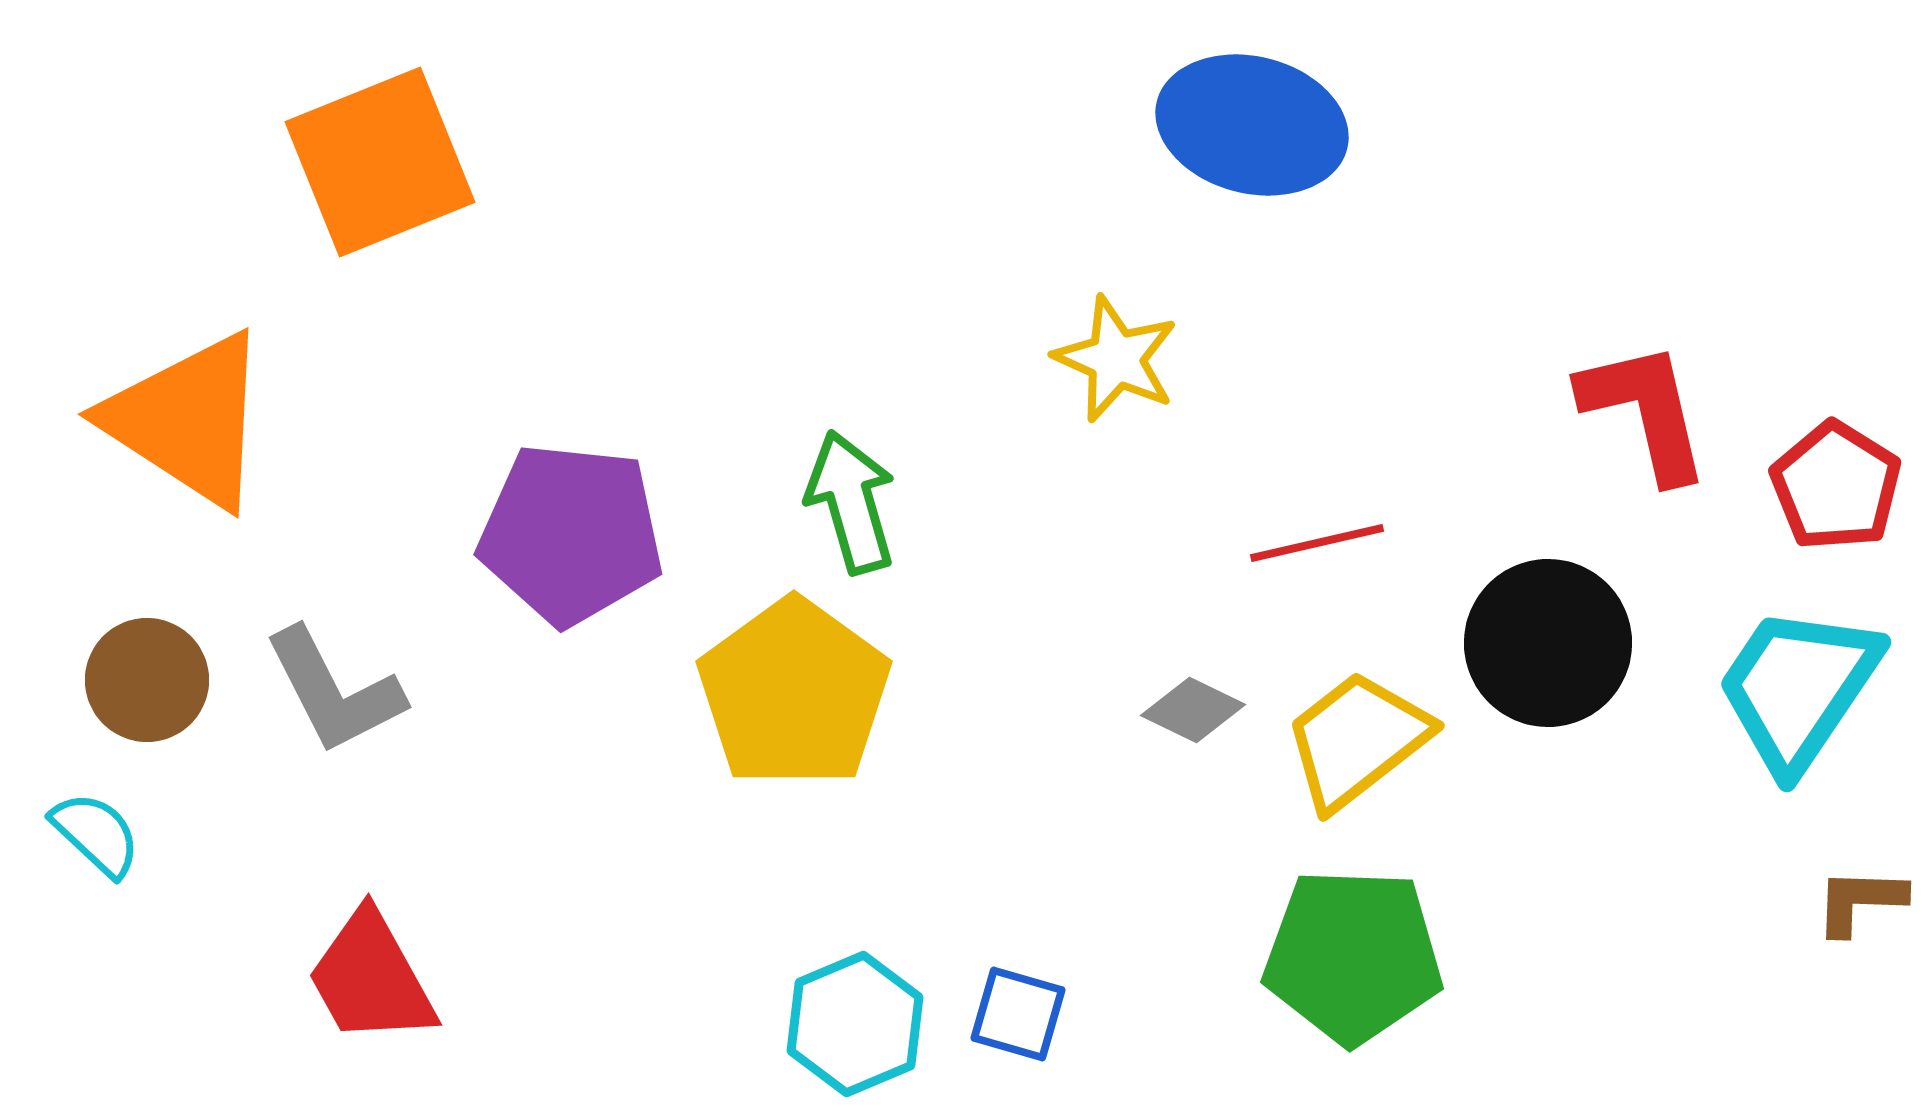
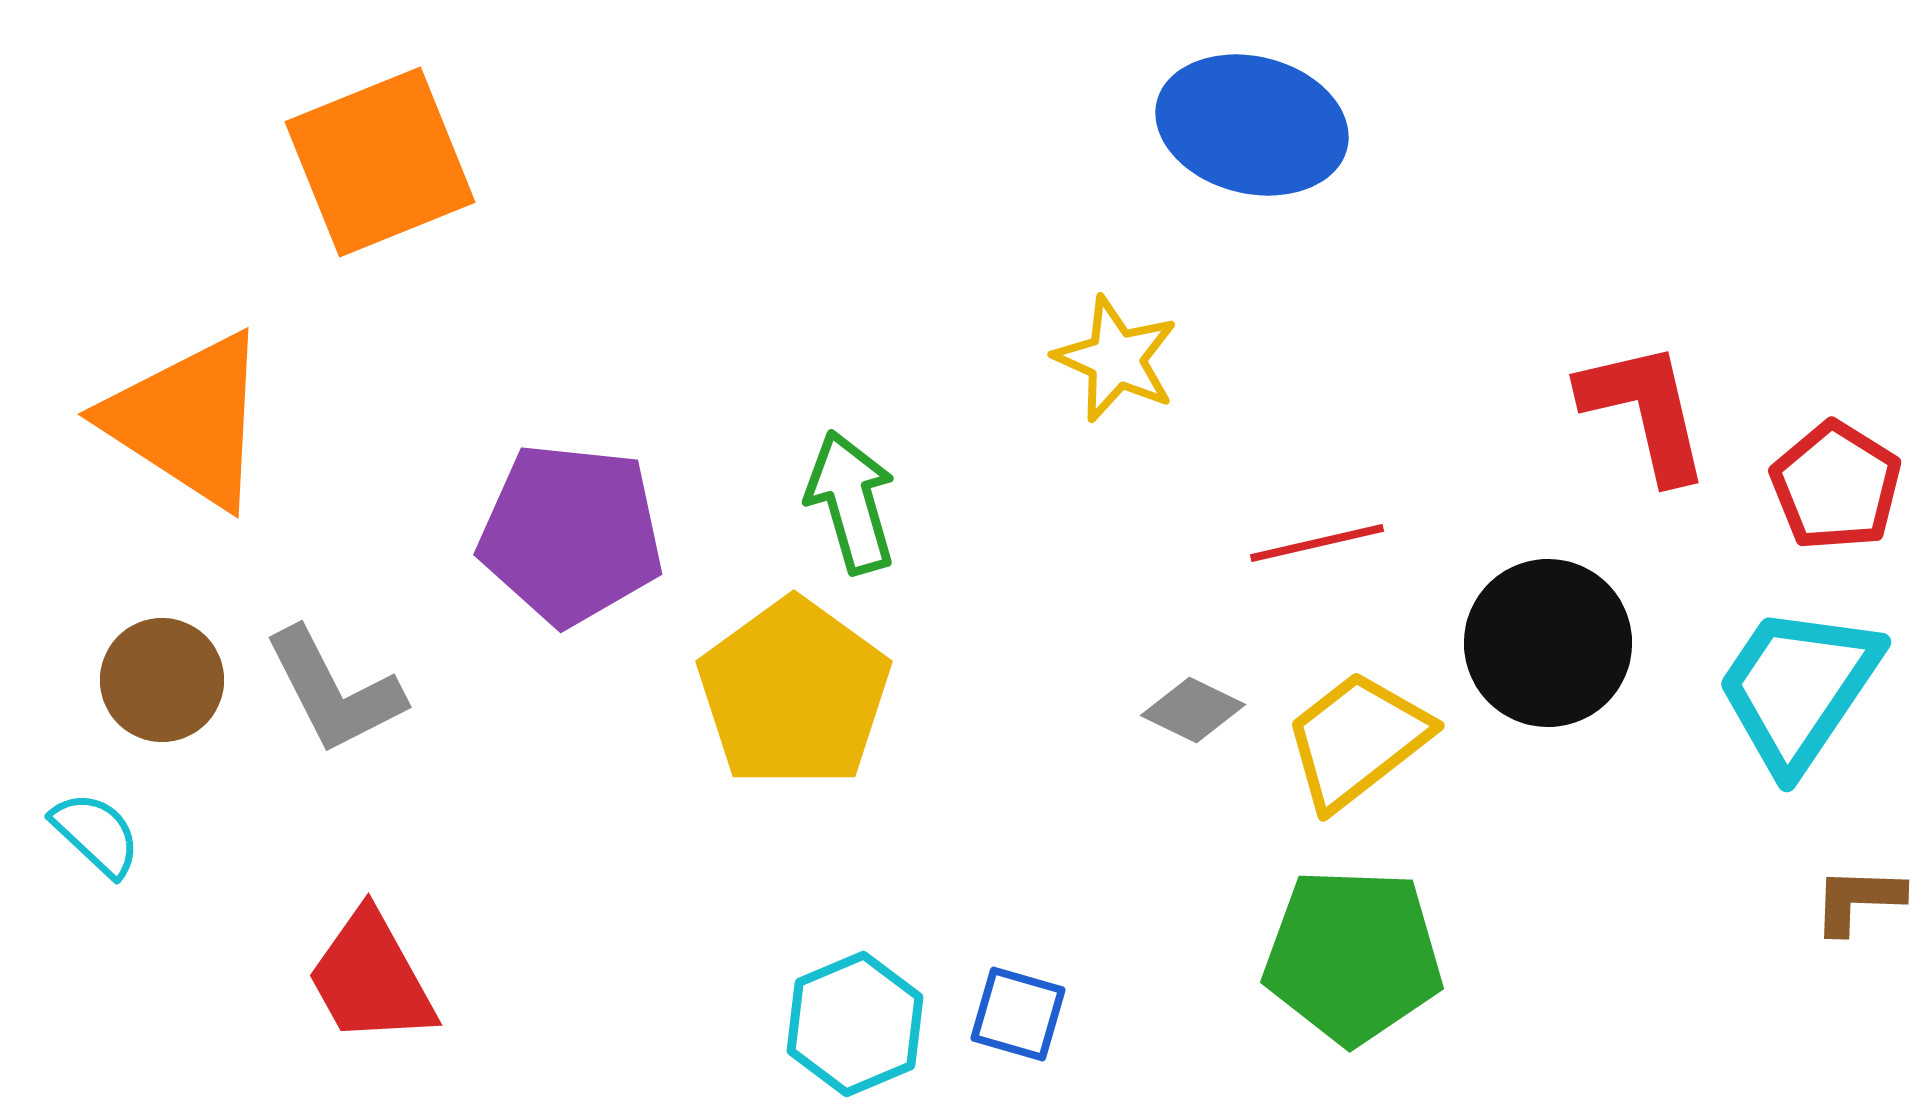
brown circle: moved 15 px right
brown L-shape: moved 2 px left, 1 px up
